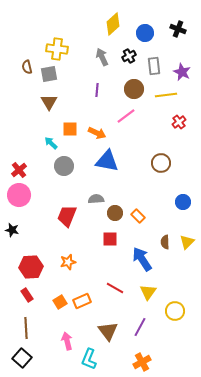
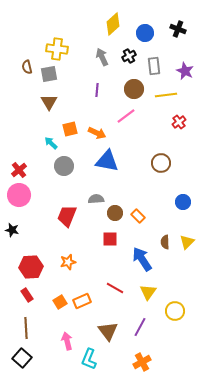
purple star at (182, 72): moved 3 px right, 1 px up
orange square at (70, 129): rotated 14 degrees counterclockwise
